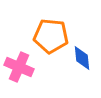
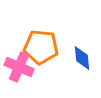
orange pentagon: moved 10 px left, 11 px down
